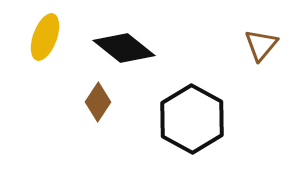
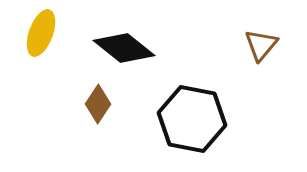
yellow ellipse: moved 4 px left, 4 px up
brown diamond: moved 2 px down
black hexagon: rotated 18 degrees counterclockwise
